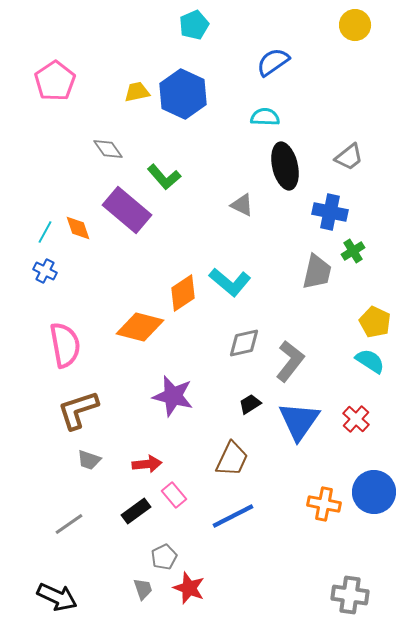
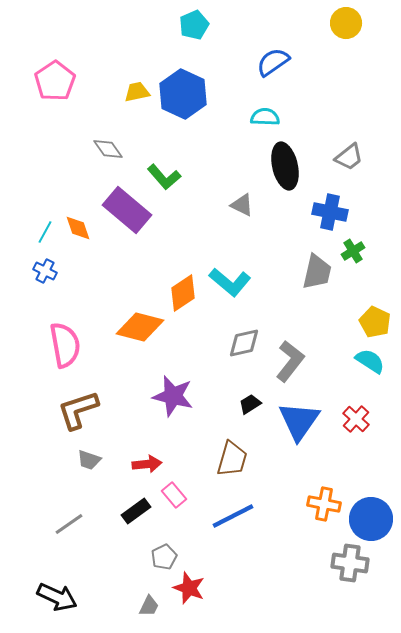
yellow circle at (355, 25): moved 9 px left, 2 px up
brown trapezoid at (232, 459): rotated 9 degrees counterclockwise
blue circle at (374, 492): moved 3 px left, 27 px down
gray trapezoid at (143, 589): moved 6 px right, 17 px down; rotated 45 degrees clockwise
gray cross at (350, 595): moved 32 px up
